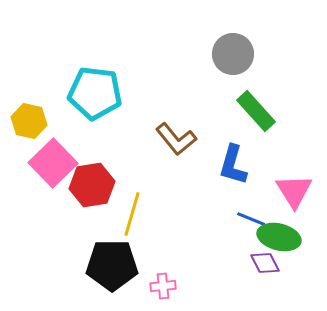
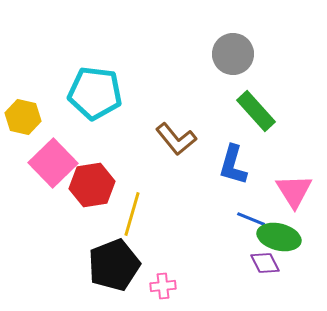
yellow hexagon: moved 6 px left, 4 px up
black pentagon: moved 2 px right; rotated 21 degrees counterclockwise
